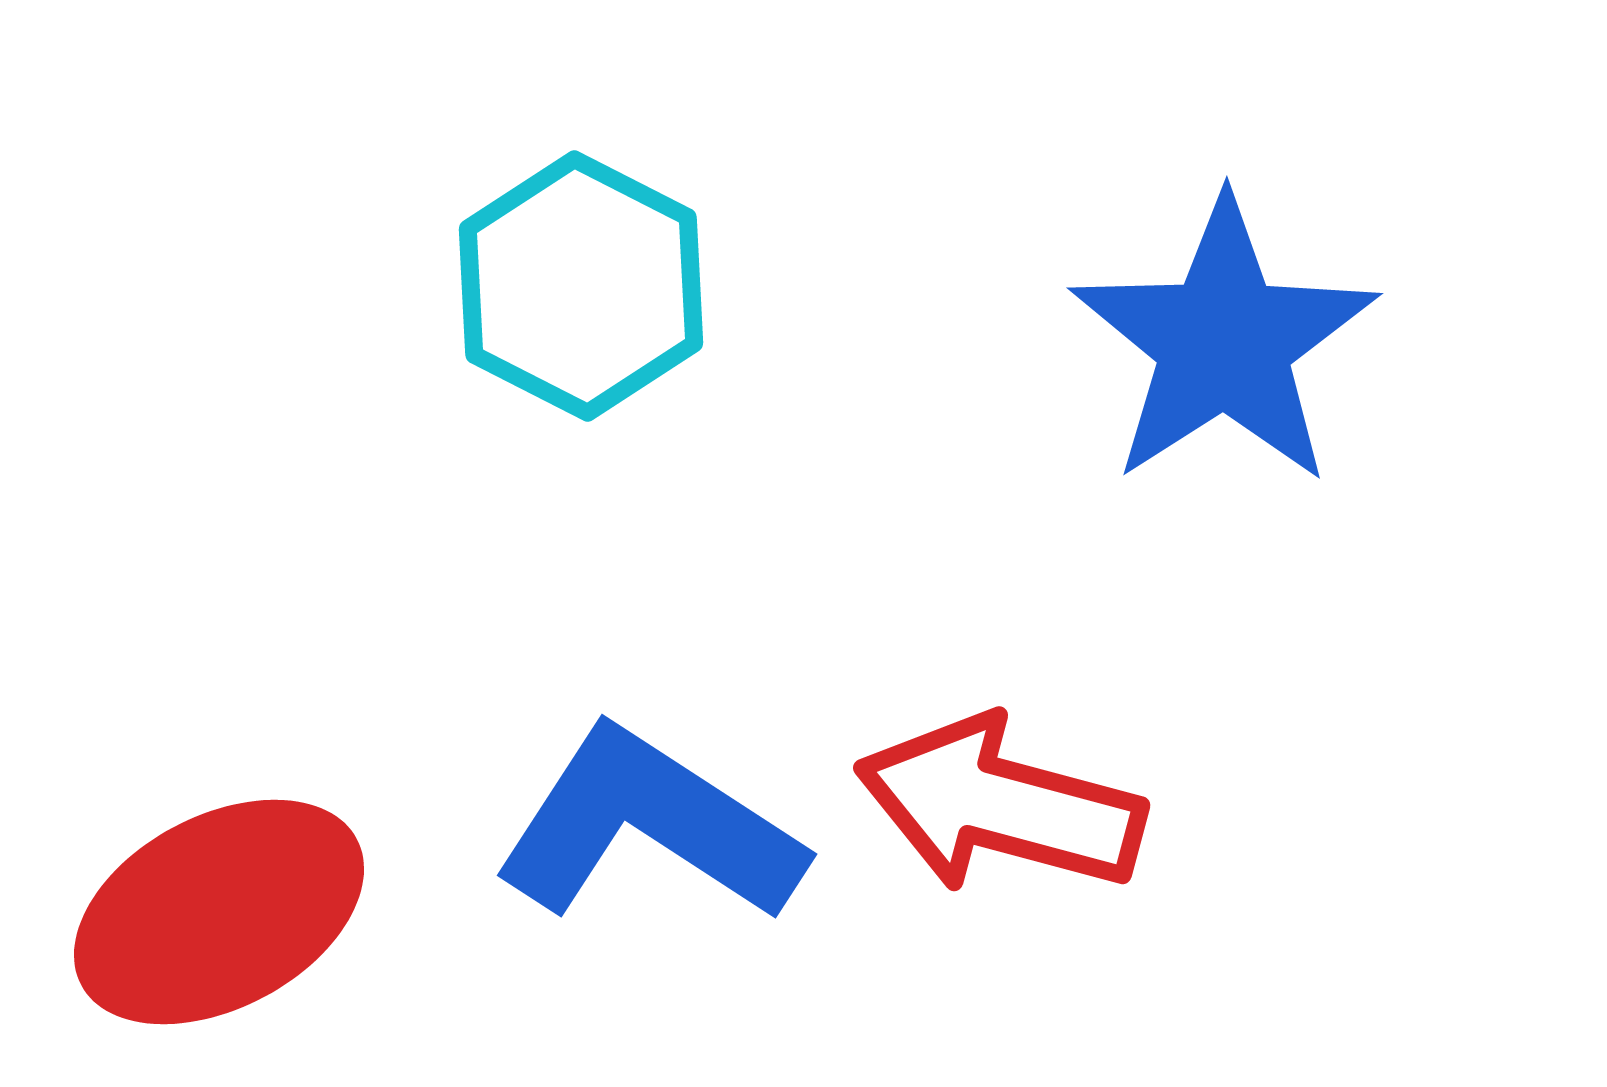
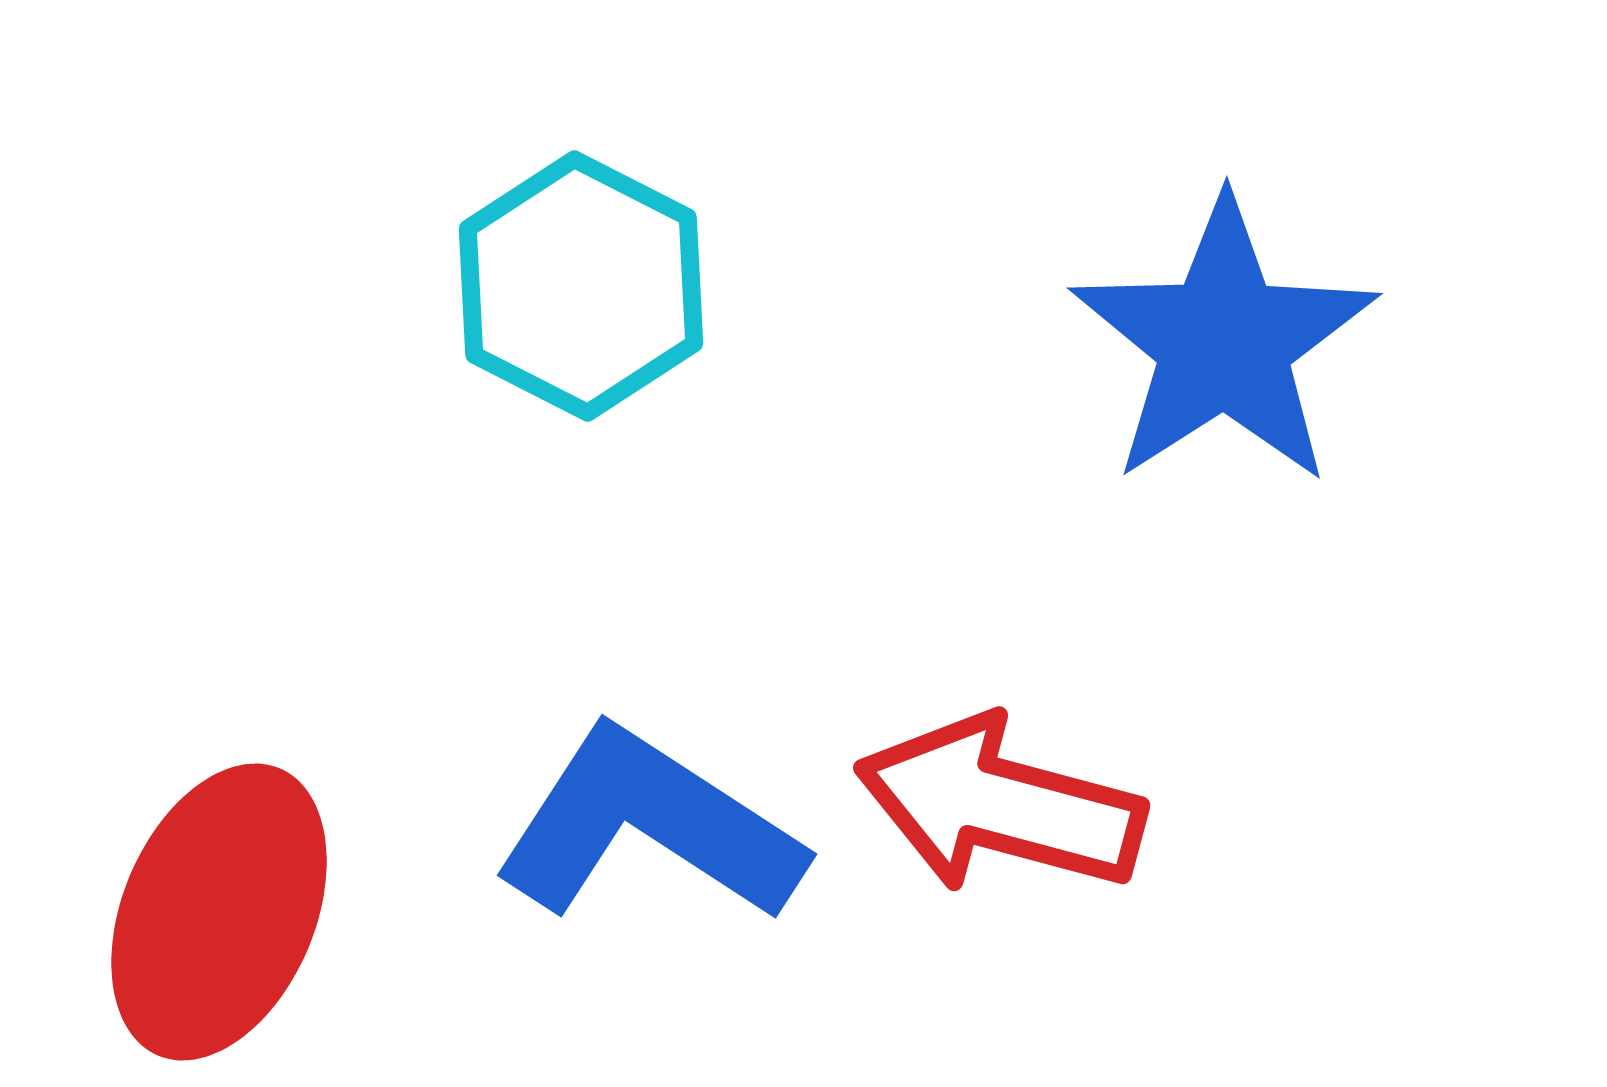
red ellipse: rotated 39 degrees counterclockwise
